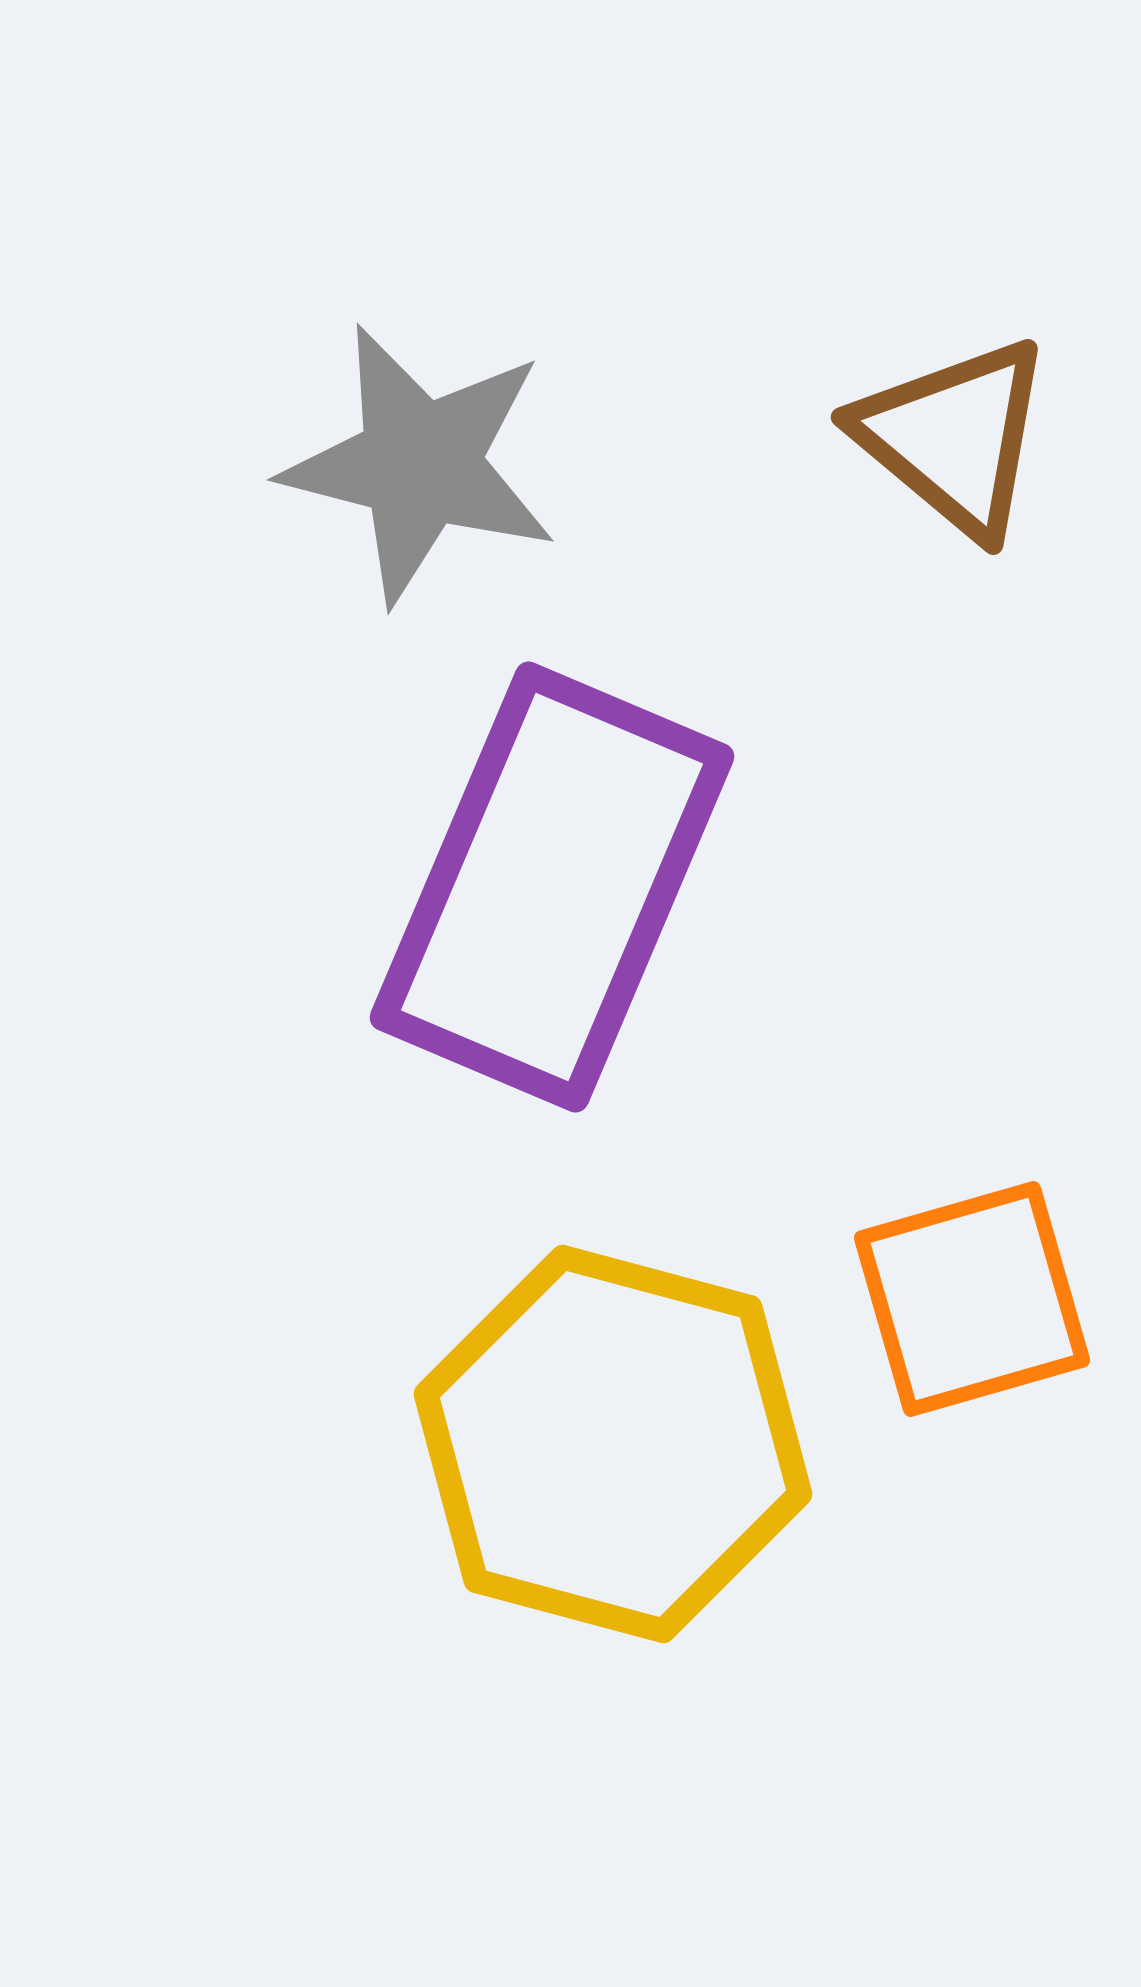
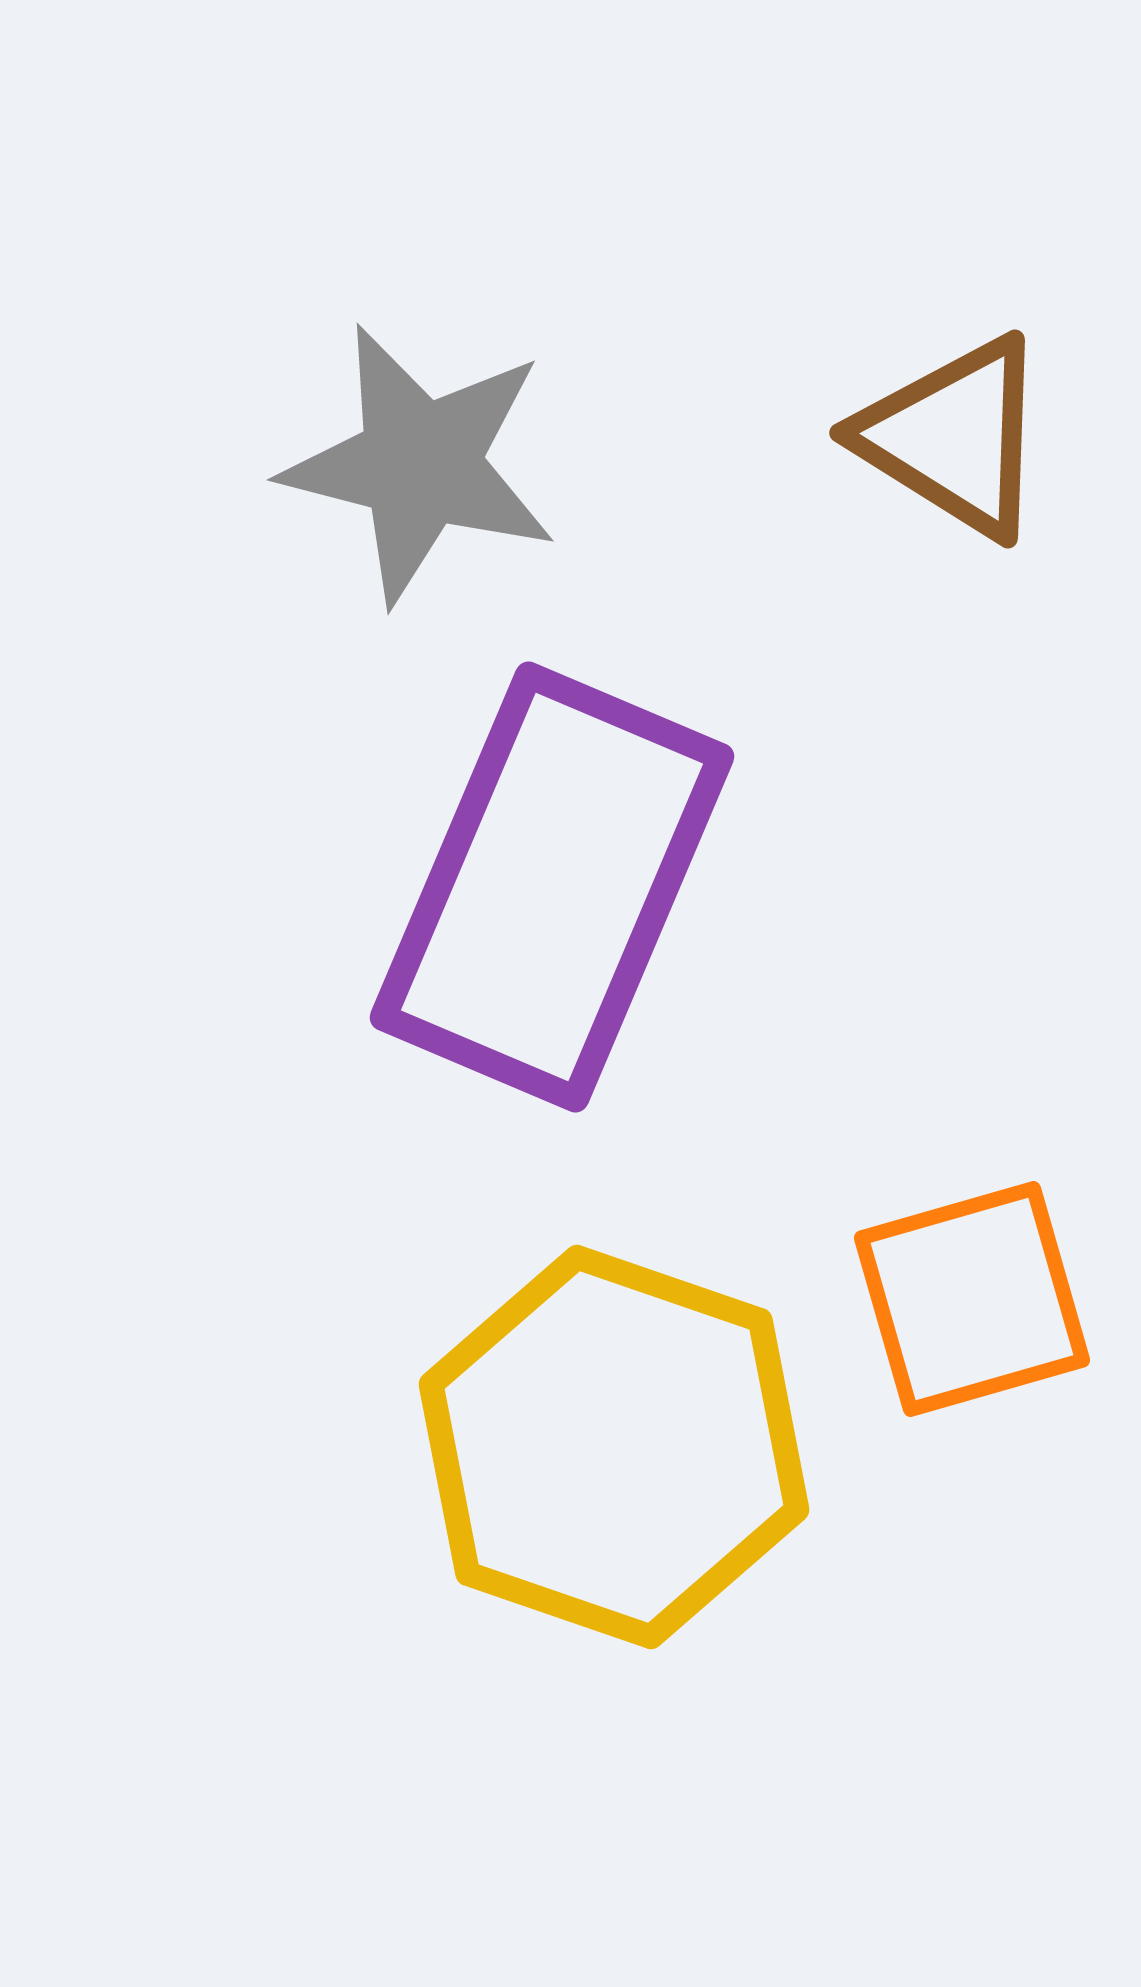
brown triangle: rotated 8 degrees counterclockwise
yellow hexagon: moved 1 px right, 3 px down; rotated 4 degrees clockwise
